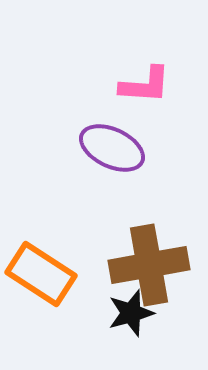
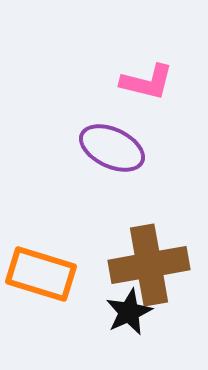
pink L-shape: moved 2 px right, 3 px up; rotated 10 degrees clockwise
orange rectangle: rotated 16 degrees counterclockwise
black star: moved 2 px left, 1 px up; rotated 9 degrees counterclockwise
